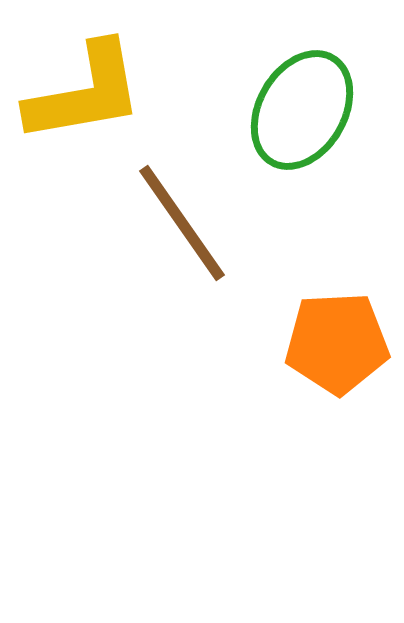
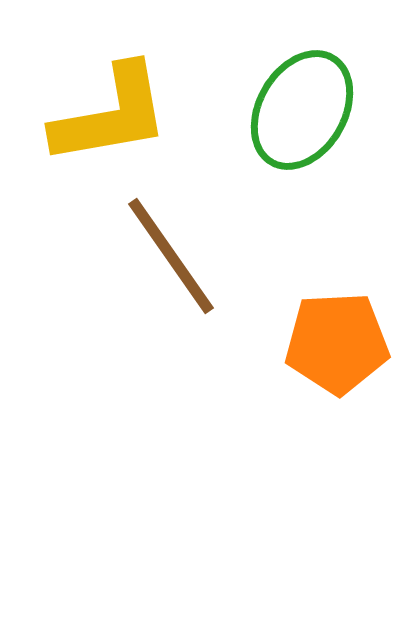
yellow L-shape: moved 26 px right, 22 px down
brown line: moved 11 px left, 33 px down
